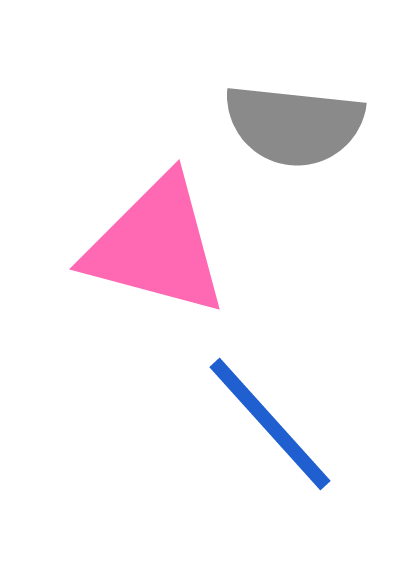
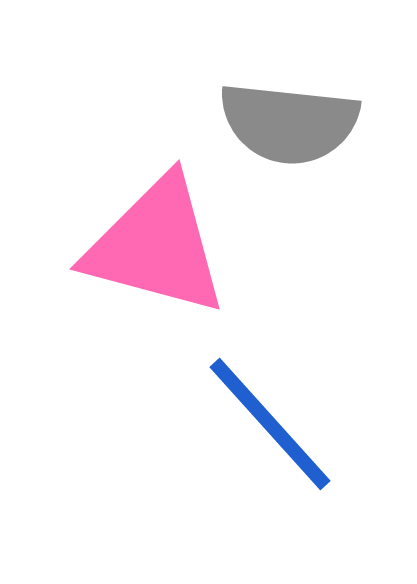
gray semicircle: moved 5 px left, 2 px up
